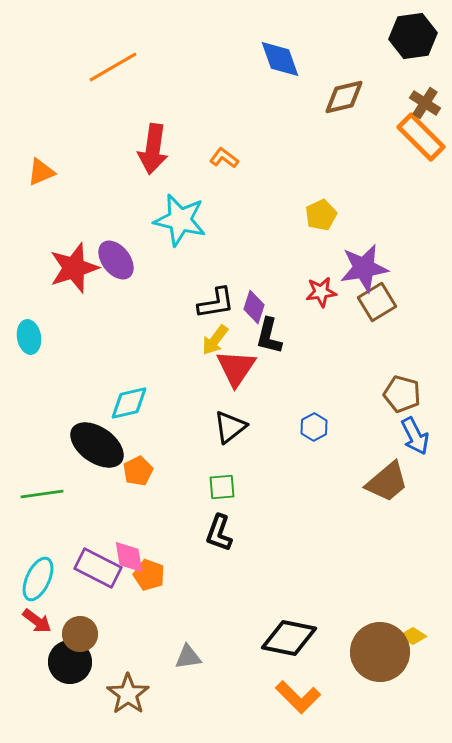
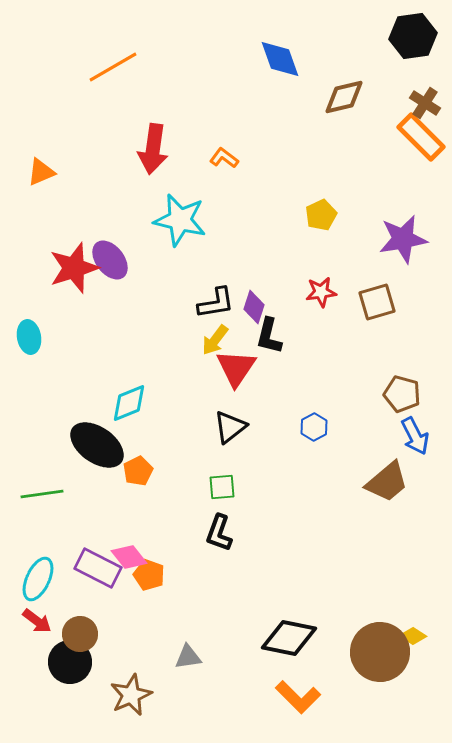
purple ellipse at (116, 260): moved 6 px left
purple star at (364, 268): moved 39 px right, 29 px up
brown square at (377, 302): rotated 15 degrees clockwise
cyan diamond at (129, 403): rotated 9 degrees counterclockwise
pink diamond at (129, 557): rotated 30 degrees counterclockwise
brown star at (128, 694): moved 3 px right, 1 px down; rotated 12 degrees clockwise
